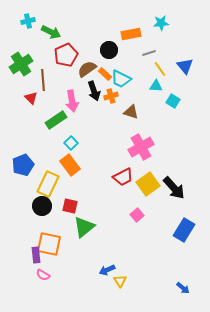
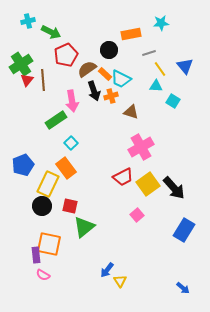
red triangle at (31, 98): moved 4 px left, 18 px up; rotated 24 degrees clockwise
orange rectangle at (70, 165): moved 4 px left, 3 px down
blue arrow at (107, 270): rotated 28 degrees counterclockwise
